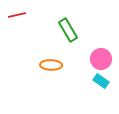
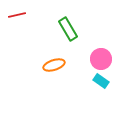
green rectangle: moved 1 px up
orange ellipse: moved 3 px right; rotated 20 degrees counterclockwise
